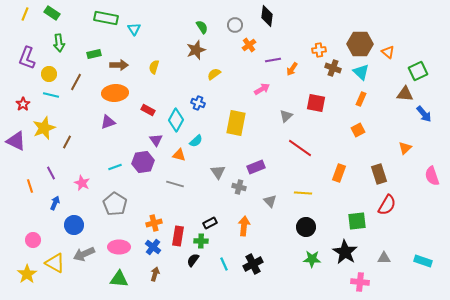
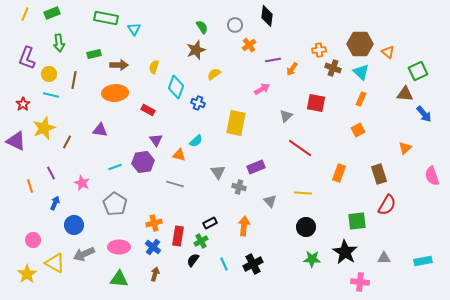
green rectangle at (52, 13): rotated 56 degrees counterclockwise
brown line at (76, 82): moved 2 px left, 2 px up; rotated 18 degrees counterclockwise
cyan diamond at (176, 120): moved 33 px up; rotated 10 degrees counterclockwise
purple triangle at (108, 122): moved 8 px left, 8 px down; rotated 28 degrees clockwise
green cross at (201, 241): rotated 32 degrees counterclockwise
cyan rectangle at (423, 261): rotated 30 degrees counterclockwise
